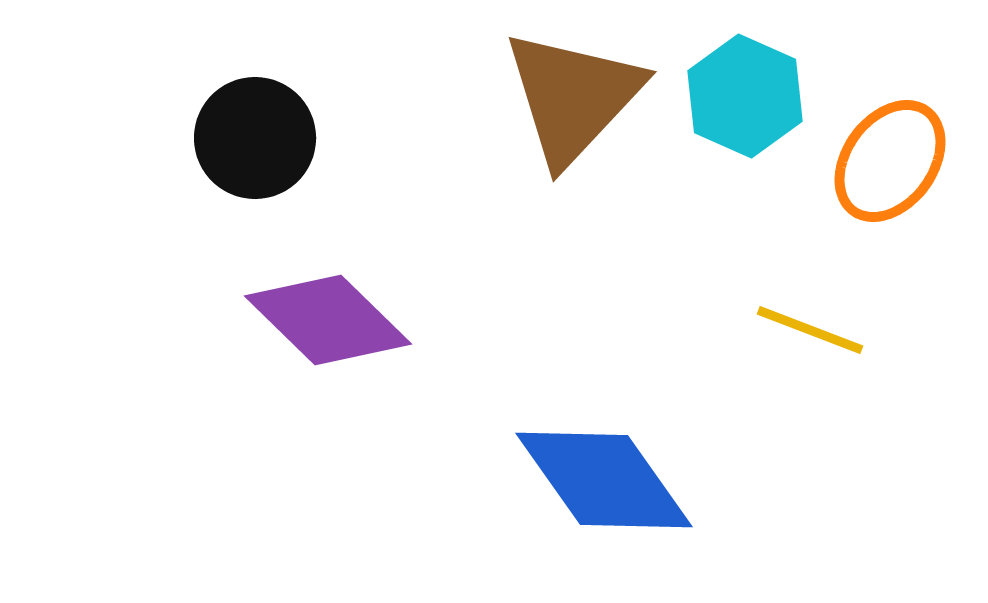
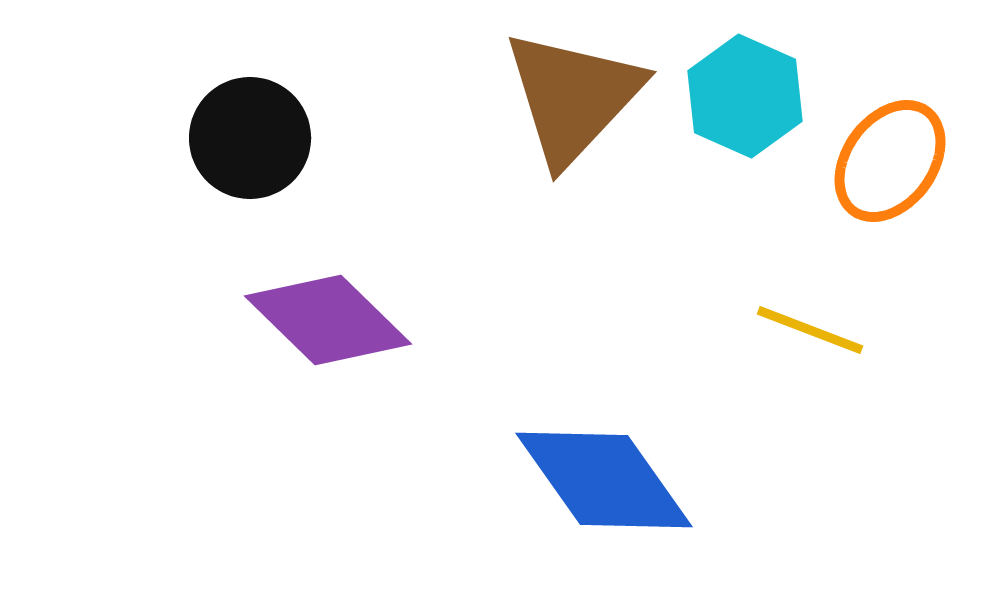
black circle: moved 5 px left
